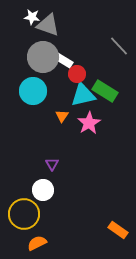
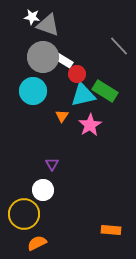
pink star: moved 1 px right, 2 px down
orange rectangle: moved 7 px left; rotated 30 degrees counterclockwise
